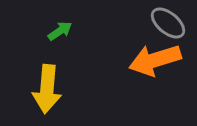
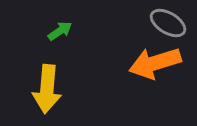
gray ellipse: rotated 9 degrees counterclockwise
orange arrow: moved 3 px down
